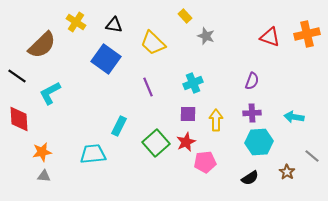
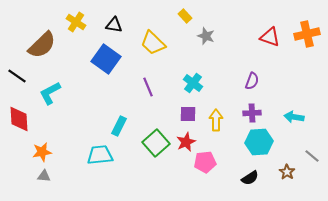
cyan cross: rotated 30 degrees counterclockwise
cyan trapezoid: moved 7 px right, 1 px down
